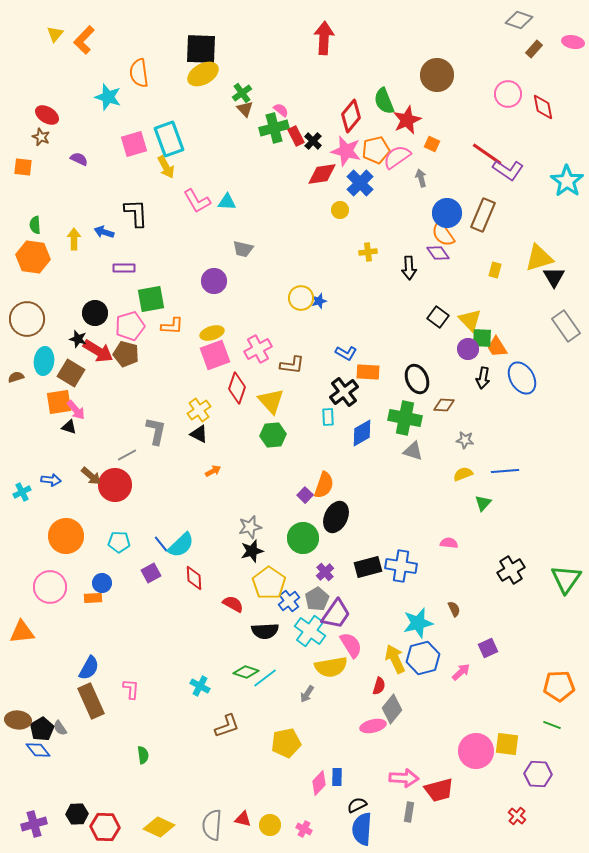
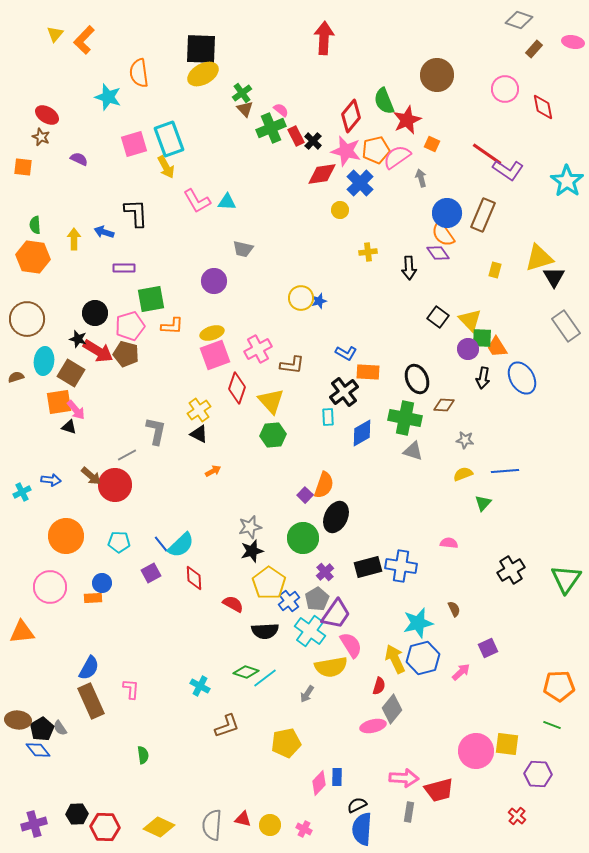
pink circle at (508, 94): moved 3 px left, 5 px up
green cross at (274, 128): moved 3 px left; rotated 8 degrees counterclockwise
